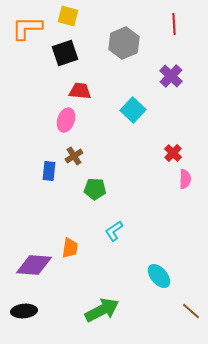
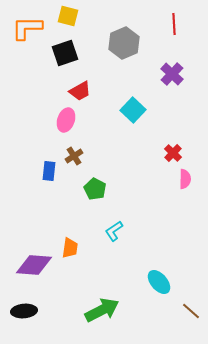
purple cross: moved 1 px right, 2 px up
red trapezoid: rotated 145 degrees clockwise
green pentagon: rotated 25 degrees clockwise
cyan ellipse: moved 6 px down
